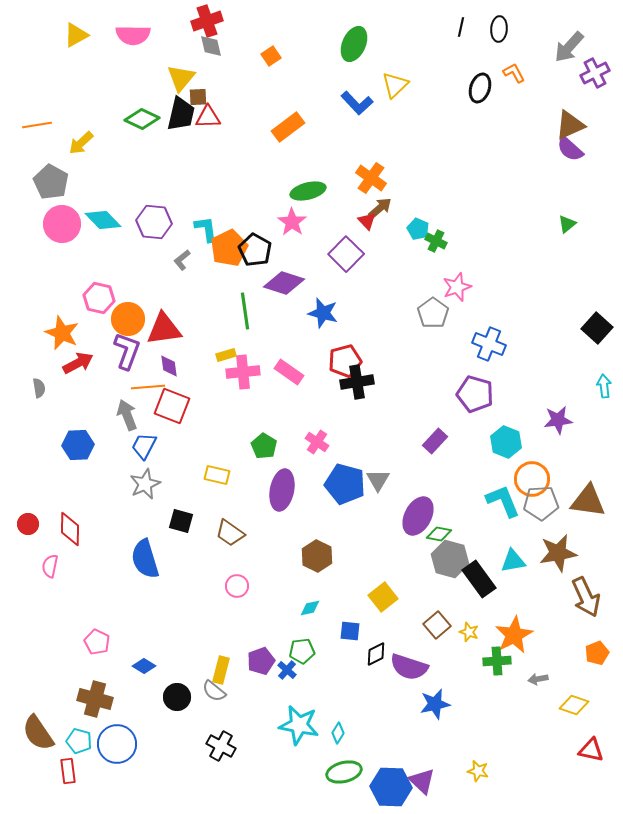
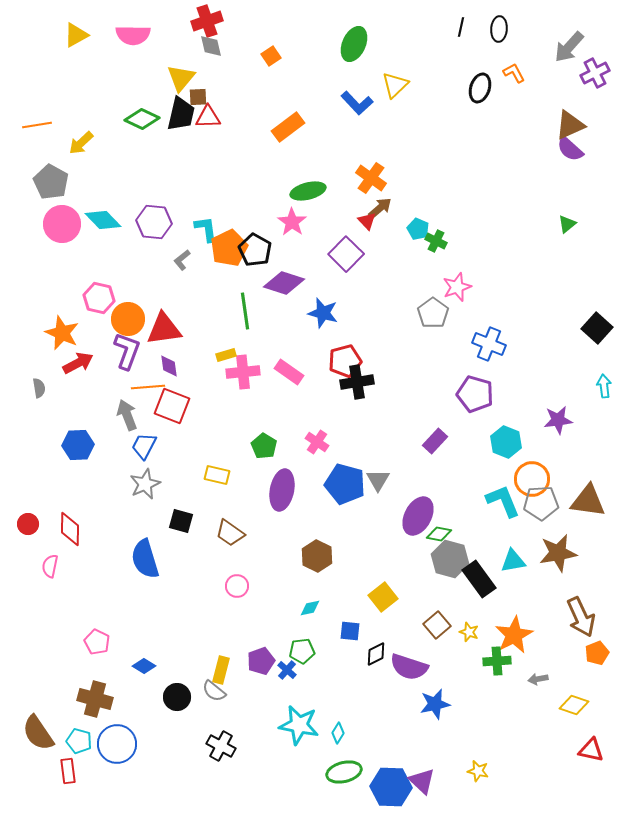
brown arrow at (586, 597): moved 5 px left, 20 px down
